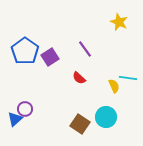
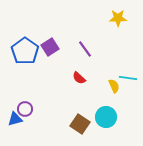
yellow star: moved 1 px left, 4 px up; rotated 24 degrees counterclockwise
purple square: moved 10 px up
blue triangle: rotated 28 degrees clockwise
